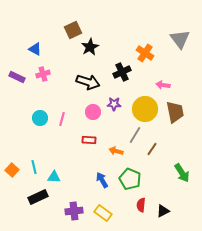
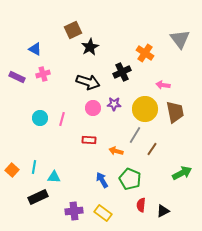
pink circle: moved 4 px up
cyan line: rotated 24 degrees clockwise
green arrow: rotated 84 degrees counterclockwise
